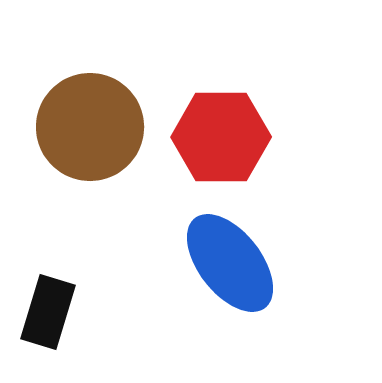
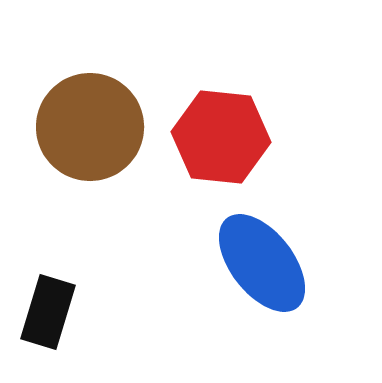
red hexagon: rotated 6 degrees clockwise
blue ellipse: moved 32 px right
